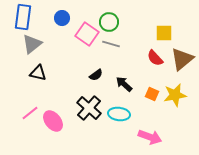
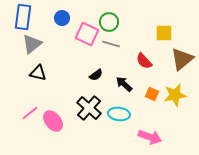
pink square: rotated 10 degrees counterclockwise
red semicircle: moved 11 px left, 3 px down
